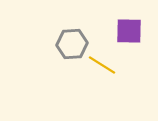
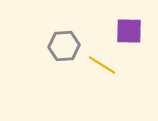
gray hexagon: moved 8 px left, 2 px down
